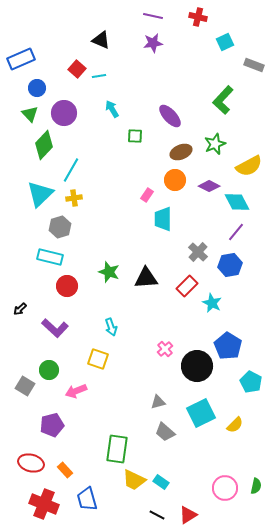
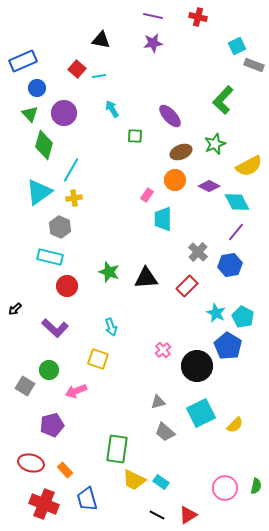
black triangle at (101, 40): rotated 12 degrees counterclockwise
cyan square at (225, 42): moved 12 px right, 4 px down
blue rectangle at (21, 59): moved 2 px right, 2 px down
green diamond at (44, 145): rotated 28 degrees counterclockwise
cyan triangle at (40, 194): moved 1 px left, 2 px up; rotated 8 degrees clockwise
gray hexagon at (60, 227): rotated 20 degrees counterclockwise
cyan star at (212, 303): moved 4 px right, 10 px down
black arrow at (20, 309): moved 5 px left
pink cross at (165, 349): moved 2 px left, 1 px down
cyan pentagon at (251, 382): moved 8 px left, 65 px up
